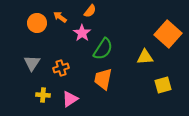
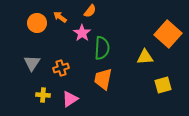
green semicircle: moved 1 px left, 1 px up; rotated 30 degrees counterclockwise
